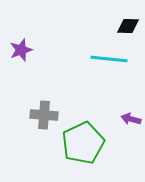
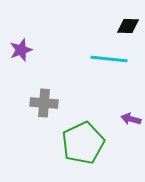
gray cross: moved 12 px up
